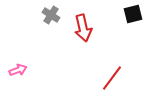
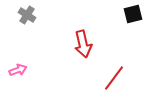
gray cross: moved 24 px left
red arrow: moved 16 px down
red line: moved 2 px right
